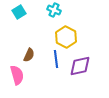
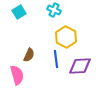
purple diamond: rotated 10 degrees clockwise
